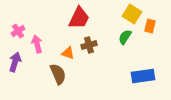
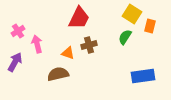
purple arrow: rotated 12 degrees clockwise
brown semicircle: rotated 80 degrees counterclockwise
